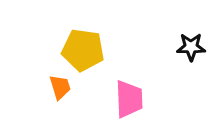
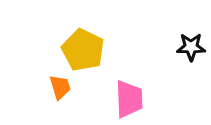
yellow pentagon: rotated 18 degrees clockwise
